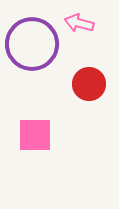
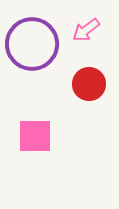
pink arrow: moved 7 px right, 7 px down; rotated 52 degrees counterclockwise
pink square: moved 1 px down
